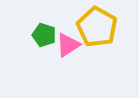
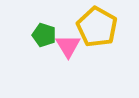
pink triangle: moved 1 px down; rotated 28 degrees counterclockwise
